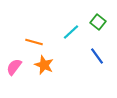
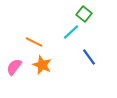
green square: moved 14 px left, 8 px up
orange line: rotated 12 degrees clockwise
blue line: moved 8 px left, 1 px down
orange star: moved 2 px left
